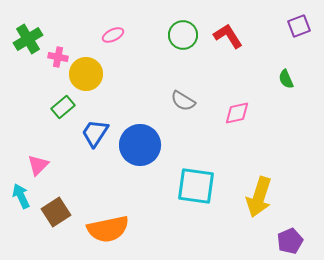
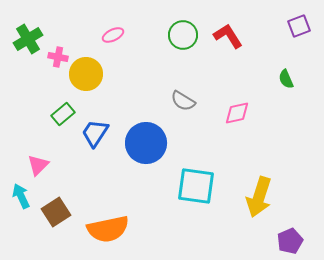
green rectangle: moved 7 px down
blue circle: moved 6 px right, 2 px up
